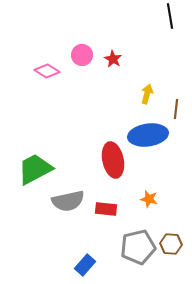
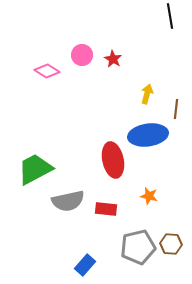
orange star: moved 3 px up
